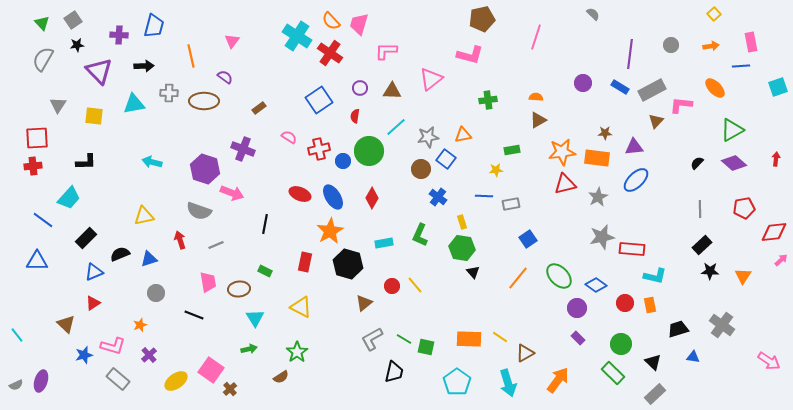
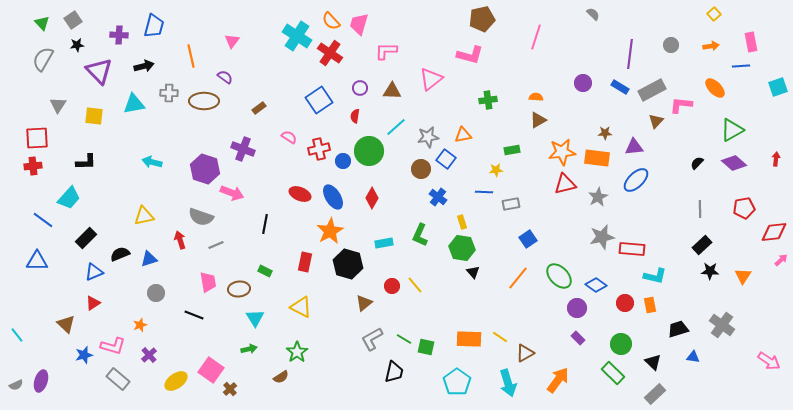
black arrow at (144, 66): rotated 12 degrees counterclockwise
blue line at (484, 196): moved 4 px up
gray semicircle at (199, 211): moved 2 px right, 6 px down
